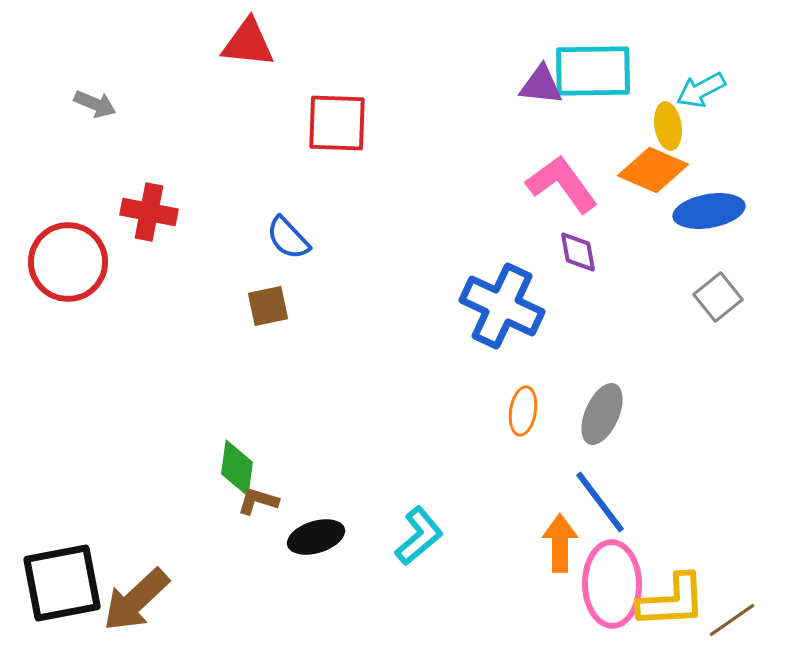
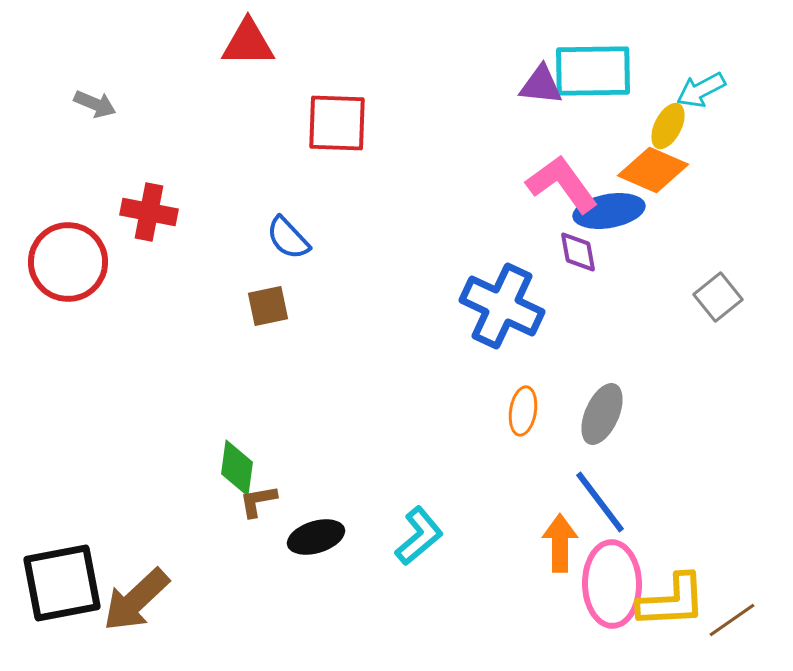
red triangle: rotated 6 degrees counterclockwise
yellow ellipse: rotated 36 degrees clockwise
blue ellipse: moved 100 px left
brown L-shape: rotated 27 degrees counterclockwise
